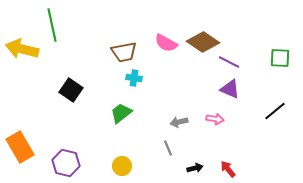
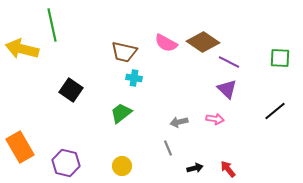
brown trapezoid: rotated 24 degrees clockwise
purple triangle: moved 3 px left; rotated 20 degrees clockwise
